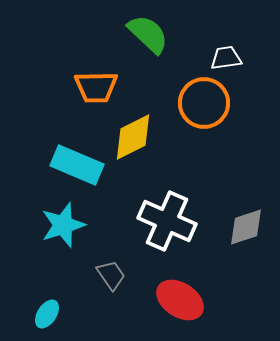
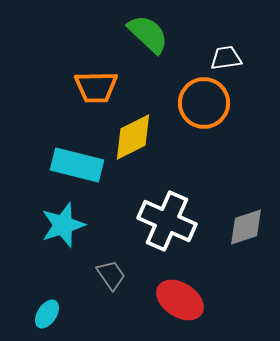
cyan rectangle: rotated 9 degrees counterclockwise
